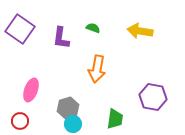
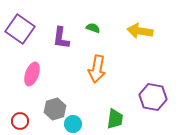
pink ellipse: moved 1 px right, 16 px up
gray hexagon: moved 13 px left, 1 px down
